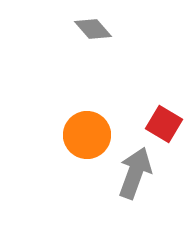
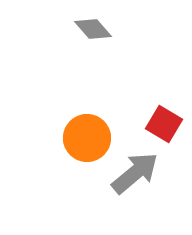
orange circle: moved 3 px down
gray arrow: rotated 30 degrees clockwise
